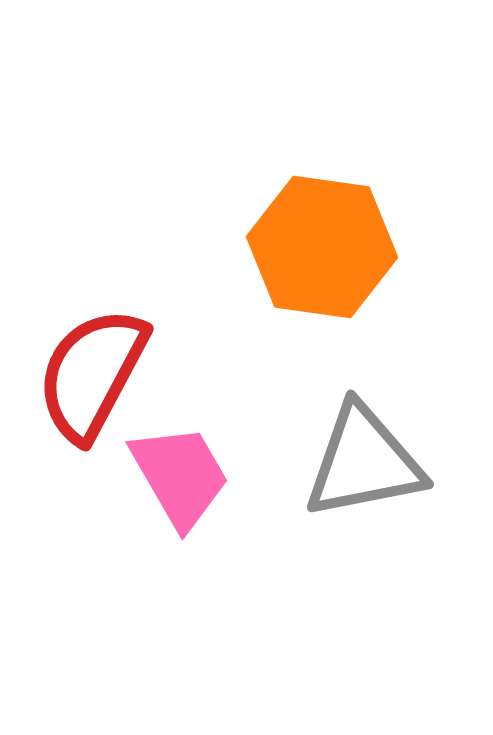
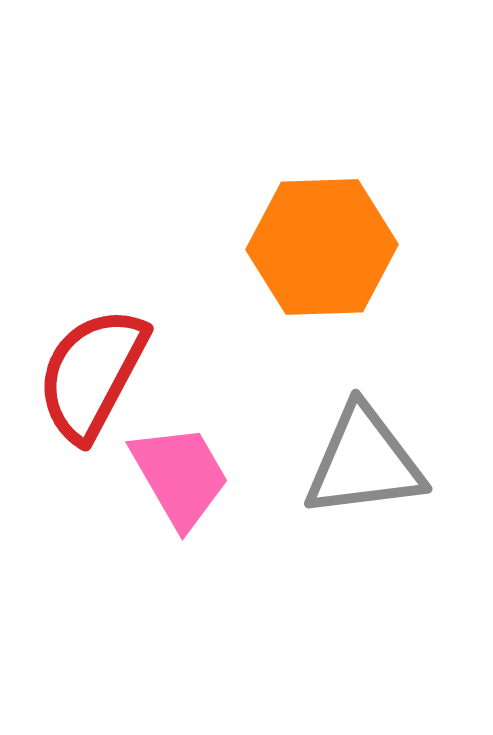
orange hexagon: rotated 10 degrees counterclockwise
gray triangle: rotated 4 degrees clockwise
